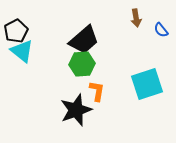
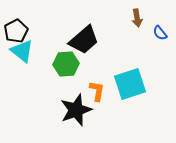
brown arrow: moved 1 px right
blue semicircle: moved 1 px left, 3 px down
green hexagon: moved 16 px left
cyan square: moved 17 px left
